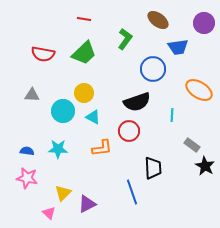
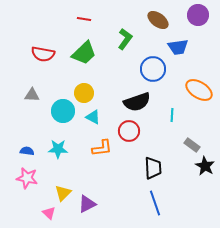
purple circle: moved 6 px left, 8 px up
blue line: moved 23 px right, 11 px down
